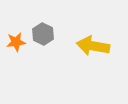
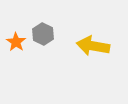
orange star: rotated 30 degrees counterclockwise
